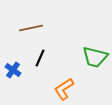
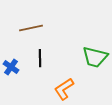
black line: rotated 24 degrees counterclockwise
blue cross: moved 2 px left, 3 px up
